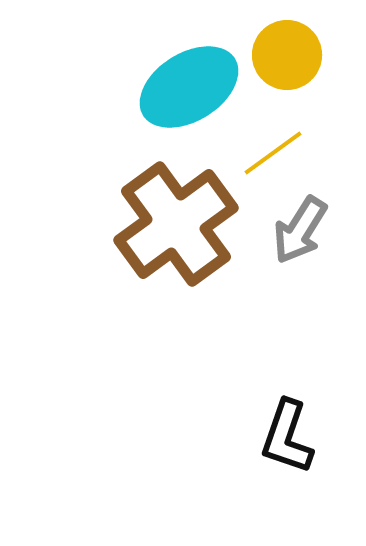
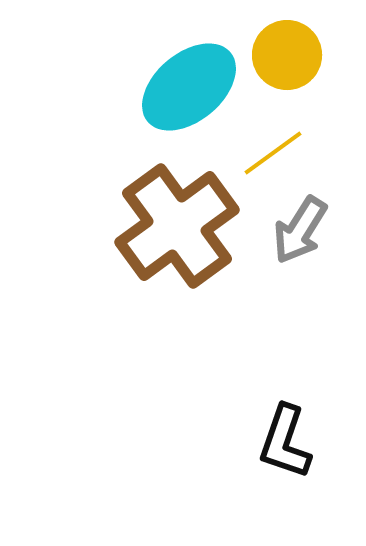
cyan ellipse: rotated 8 degrees counterclockwise
brown cross: moved 1 px right, 2 px down
black L-shape: moved 2 px left, 5 px down
